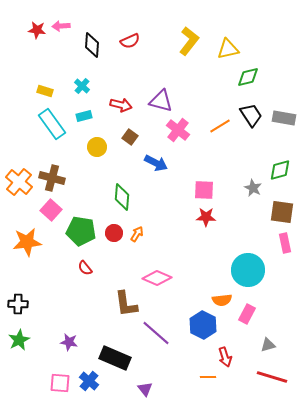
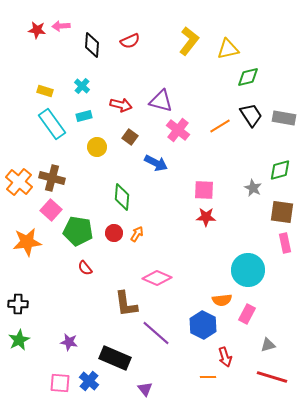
green pentagon at (81, 231): moved 3 px left
